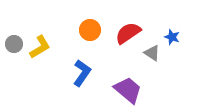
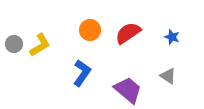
yellow L-shape: moved 2 px up
gray triangle: moved 16 px right, 23 px down
